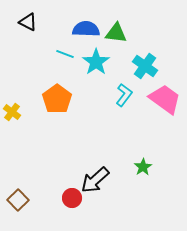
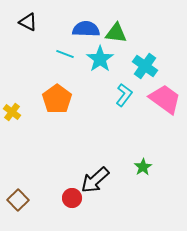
cyan star: moved 4 px right, 3 px up
